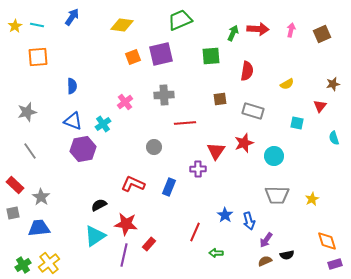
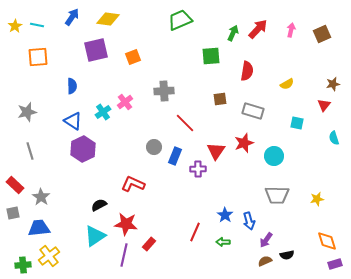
yellow diamond at (122, 25): moved 14 px left, 6 px up
red arrow at (258, 29): rotated 50 degrees counterclockwise
purple square at (161, 54): moved 65 px left, 4 px up
gray cross at (164, 95): moved 4 px up
red triangle at (320, 106): moved 4 px right, 1 px up
blue triangle at (73, 121): rotated 12 degrees clockwise
red line at (185, 123): rotated 50 degrees clockwise
cyan cross at (103, 124): moved 12 px up
purple hexagon at (83, 149): rotated 15 degrees counterclockwise
gray line at (30, 151): rotated 18 degrees clockwise
blue rectangle at (169, 187): moved 6 px right, 31 px up
yellow star at (312, 199): moved 5 px right; rotated 16 degrees clockwise
green arrow at (216, 253): moved 7 px right, 11 px up
yellow cross at (49, 263): moved 7 px up
green cross at (23, 265): rotated 28 degrees clockwise
